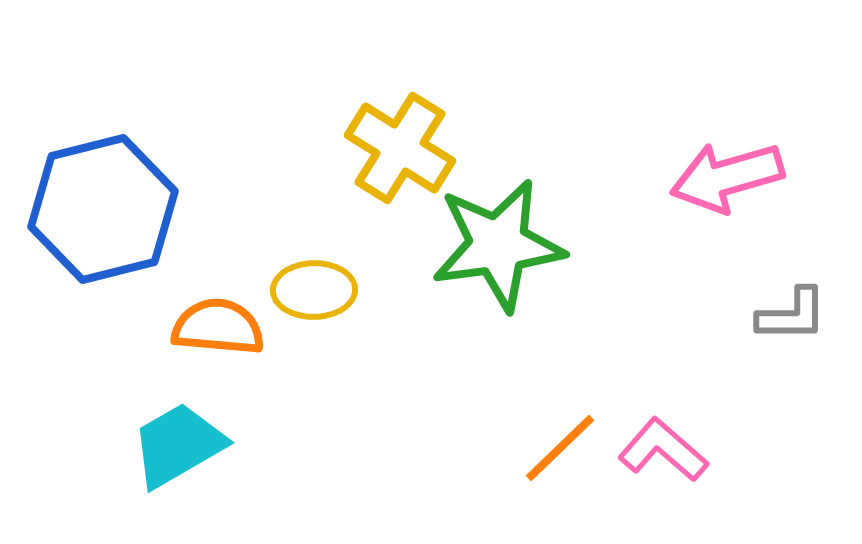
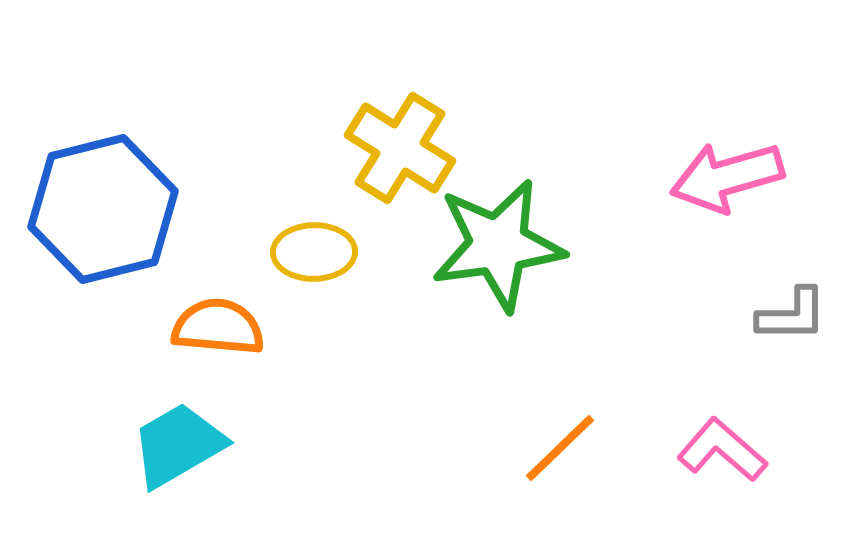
yellow ellipse: moved 38 px up
pink L-shape: moved 59 px right
